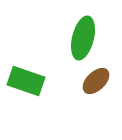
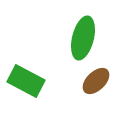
green rectangle: rotated 9 degrees clockwise
